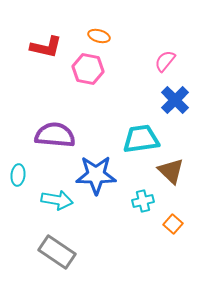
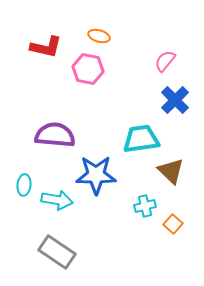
cyan ellipse: moved 6 px right, 10 px down
cyan cross: moved 2 px right, 5 px down
